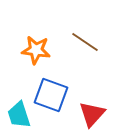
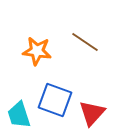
orange star: moved 1 px right, 1 px down
blue square: moved 4 px right, 5 px down
red triangle: moved 1 px up
